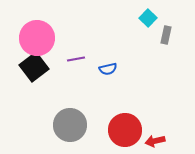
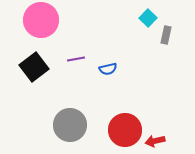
pink circle: moved 4 px right, 18 px up
